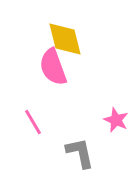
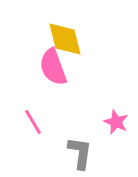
pink star: moved 2 px down
gray L-shape: rotated 20 degrees clockwise
